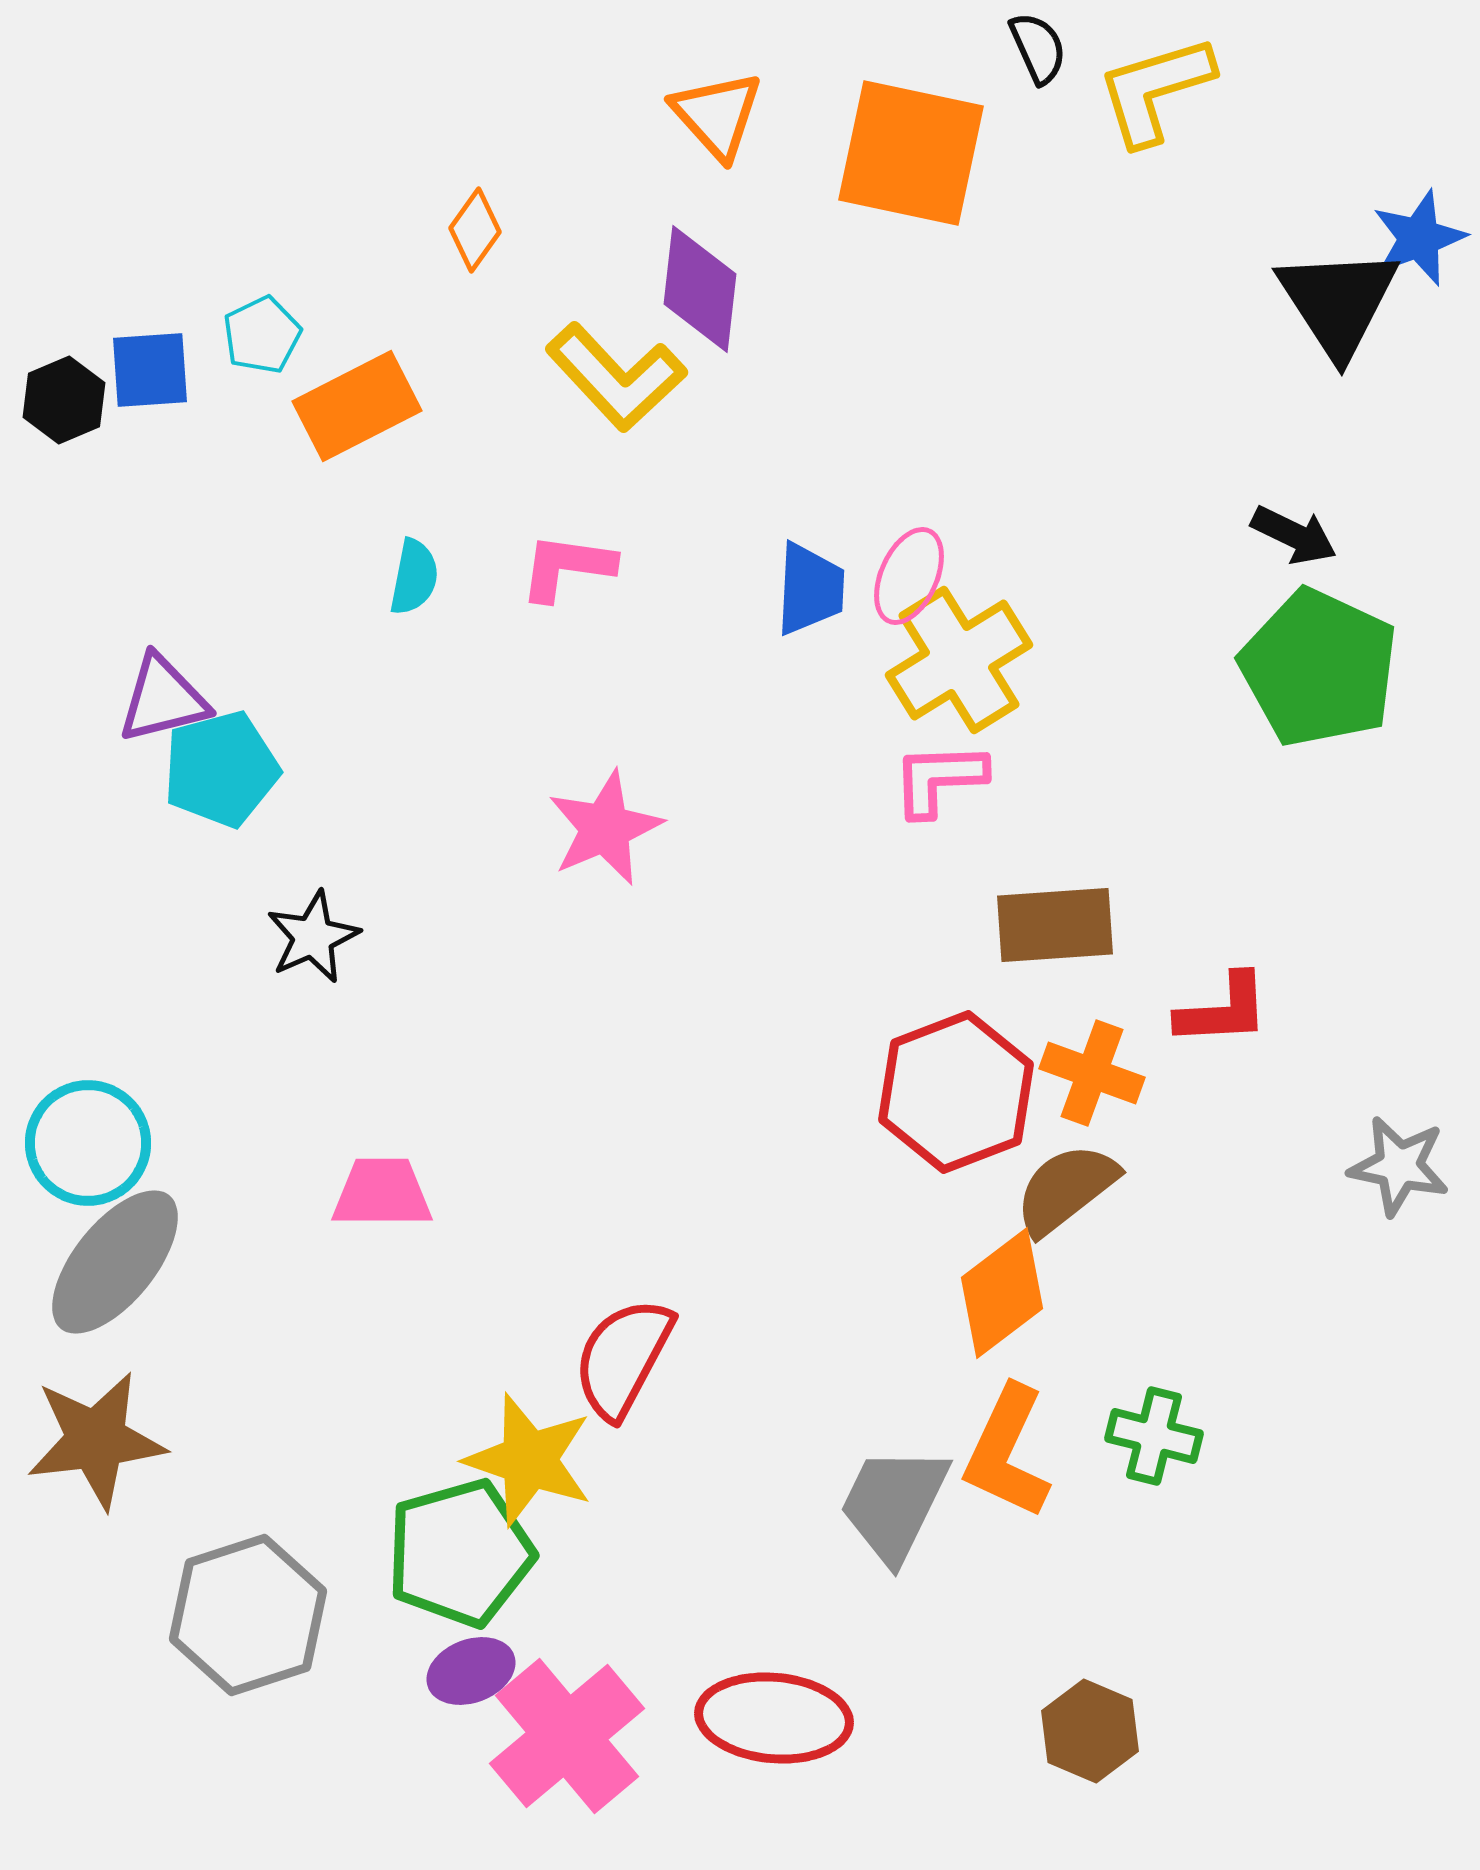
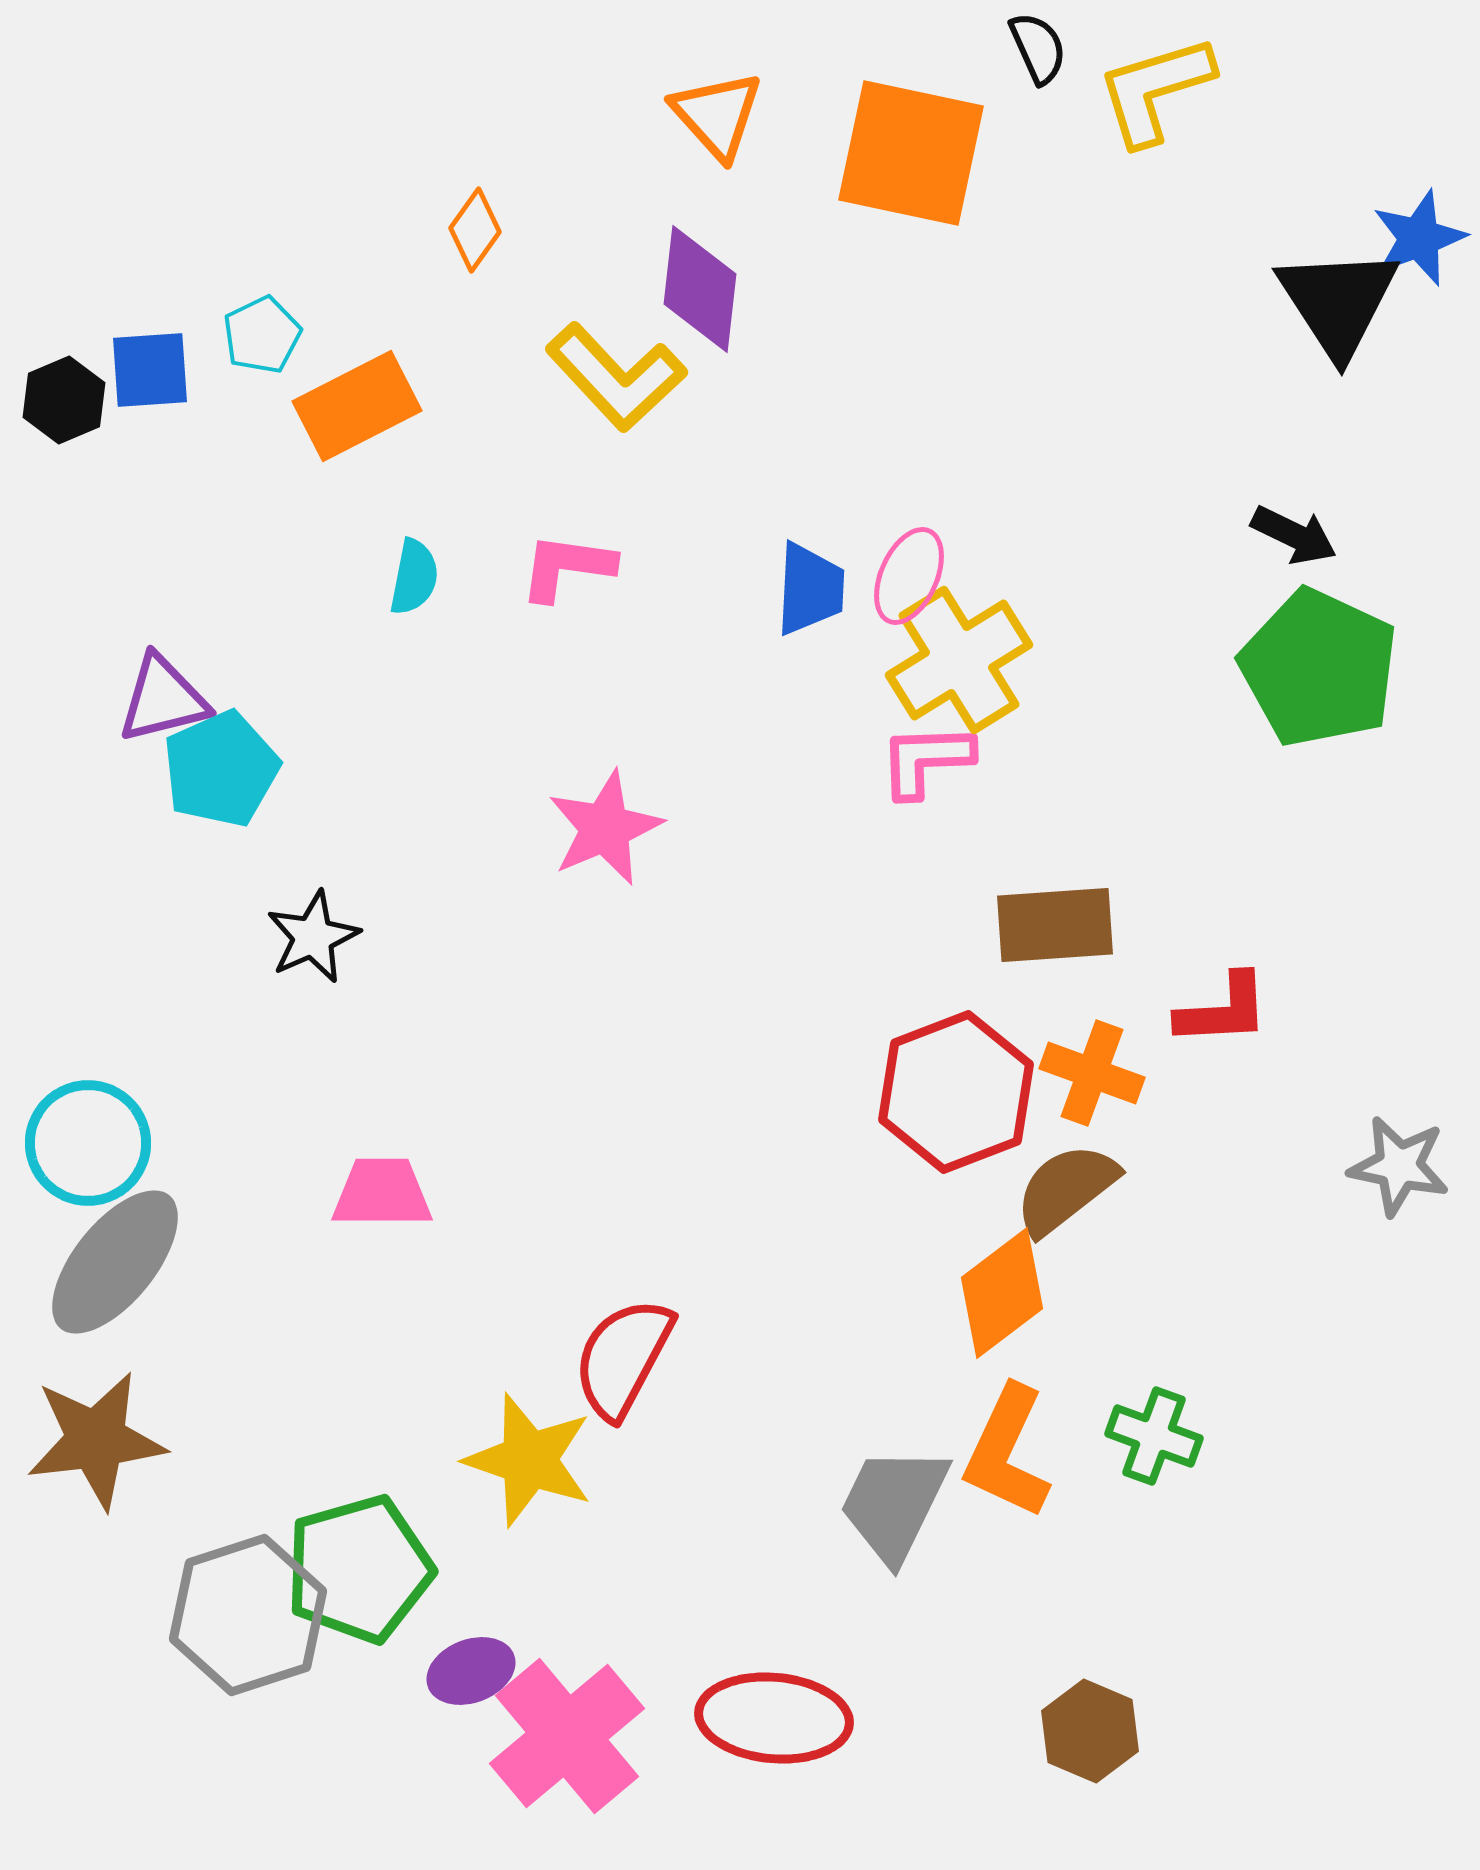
cyan pentagon at (221, 769): rotated 9 degrees counterclockwise
pink L-shape at (939, 779): moved 13 px left, 19 px up
green cross at (1154, 1436): rotated 6 degrees clockwise
green pentagon at (460, 1553): moved 101 px left, 16 px down
